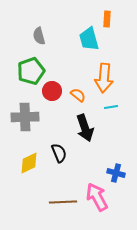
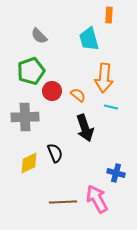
orange rectangle: moved 2 px right, 4 px up
gray semicircle: rotated 30 degrees counterclockwise
cyan line: rotated 24 degrees clockwise
black semicircle: moved 4 px left
pink arrow: moved 2 px down
